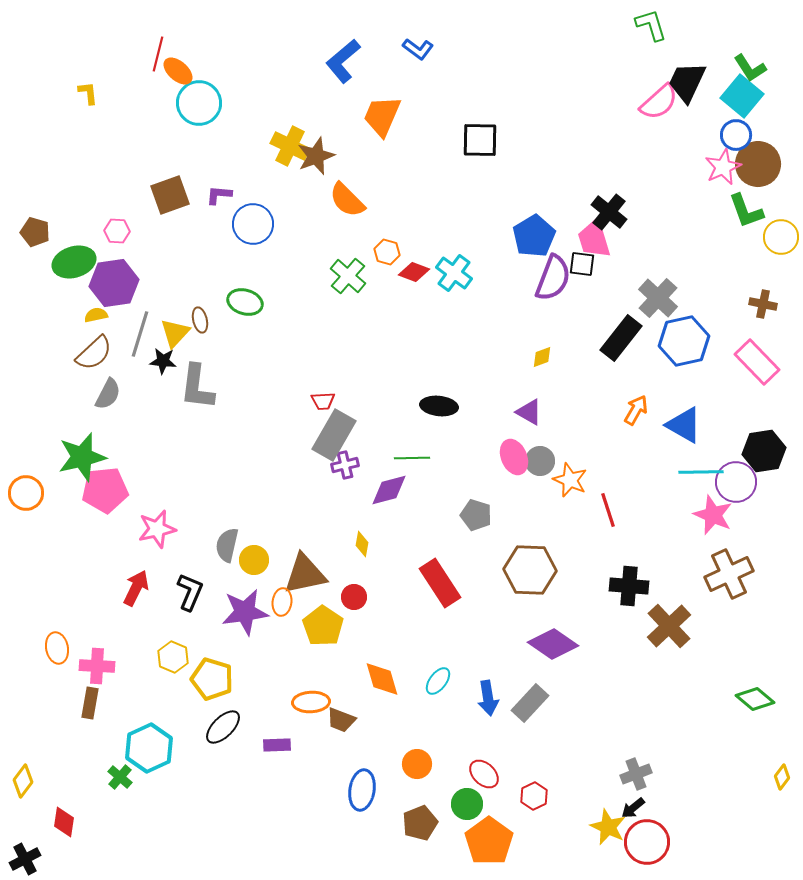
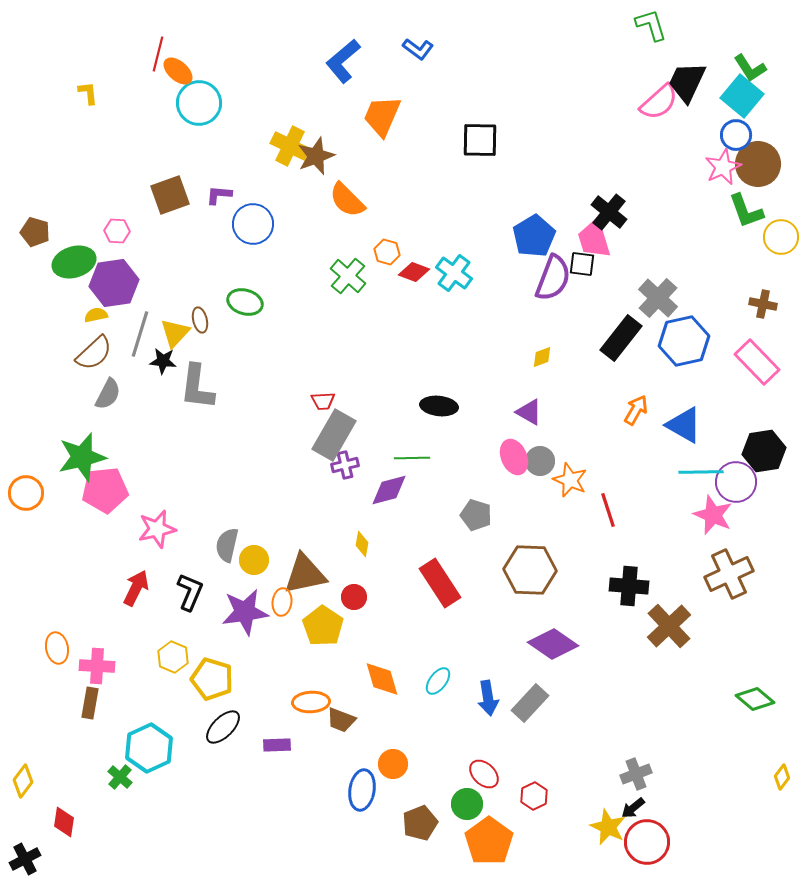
orange circle at (417, 764): moved 24 px left
